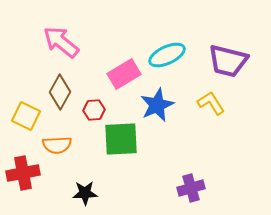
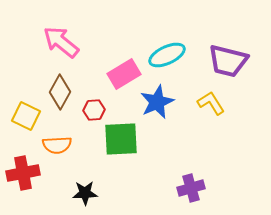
blue star: moved 3 px up
